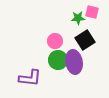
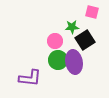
green star: moved 6 px left, 9 px down
